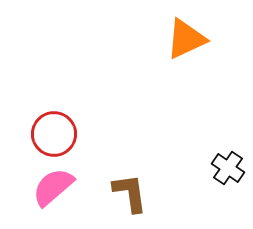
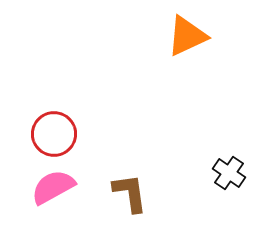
orange triangle: moved 1 px right, 3 px up
black cross: moved 1 px right, 5 px down
pink semicircle: rotated 12 degrees clockwise
